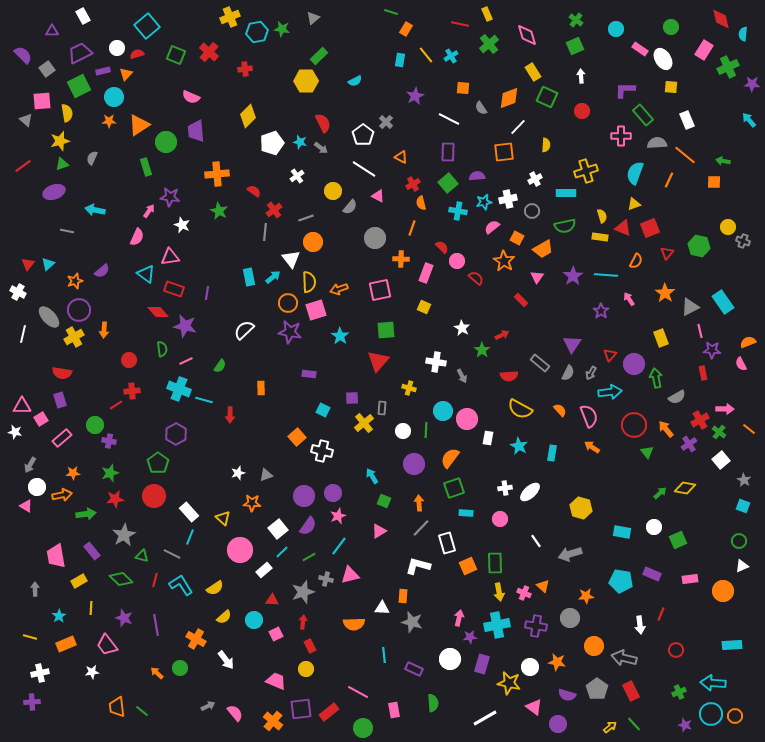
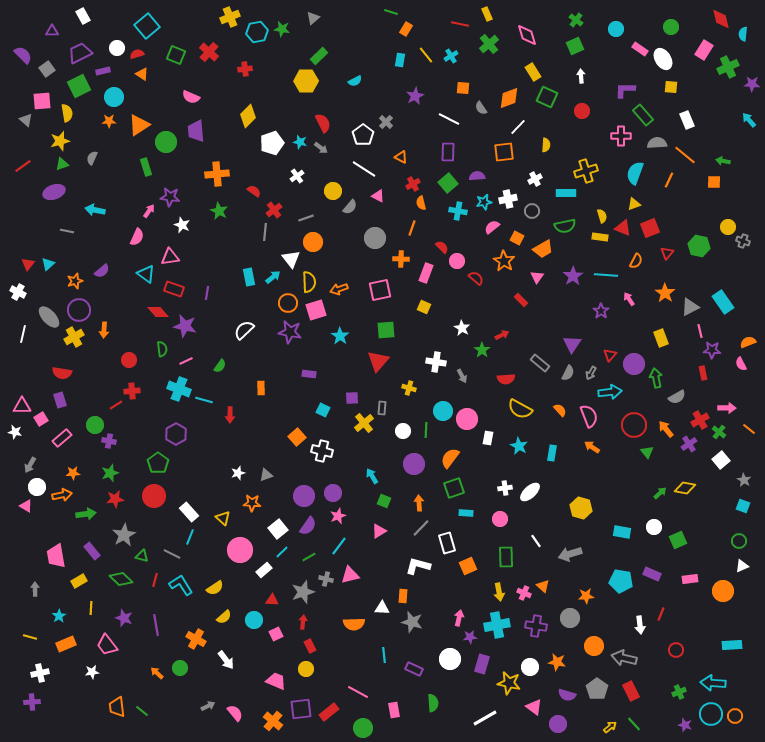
orange triangle at (126, 74): moved 16 px right; rotated 40 degrees counterclockwise
red semicircle at (509, 376): moved 3 px left, 3 px down
pink arrow at (725, 409): moved 2 px right, 1 px up
green rectangle at (495, 563): moved 11 px right, 6 px up
